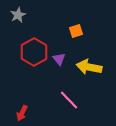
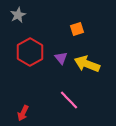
orange square: moved 1 px right, 2 px up
red hexagon: moved 4 px left
purple triangle: moved 2 px right, 1 px up
yellow arrow: moved 2 px left, 3 px up; rotated 10 degrees clockwise
red arrow: moved 1 px right
